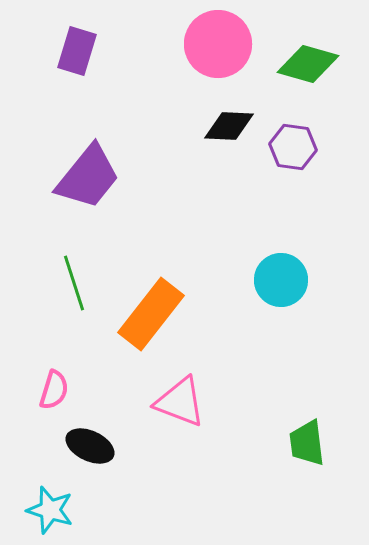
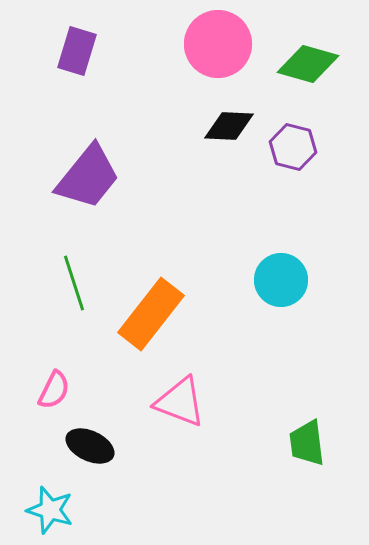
purple hexagon: rotated 6 degrees clockwise
pink semicircle: rotated 9 degrees clockwise
